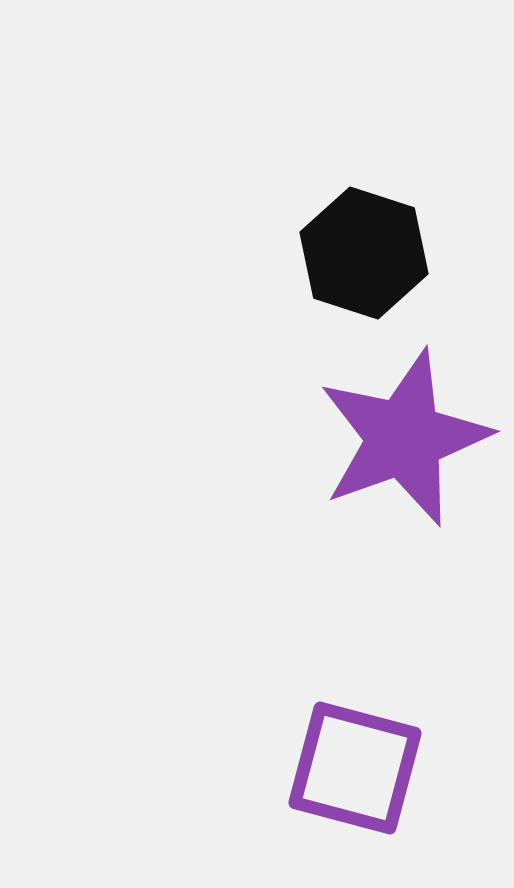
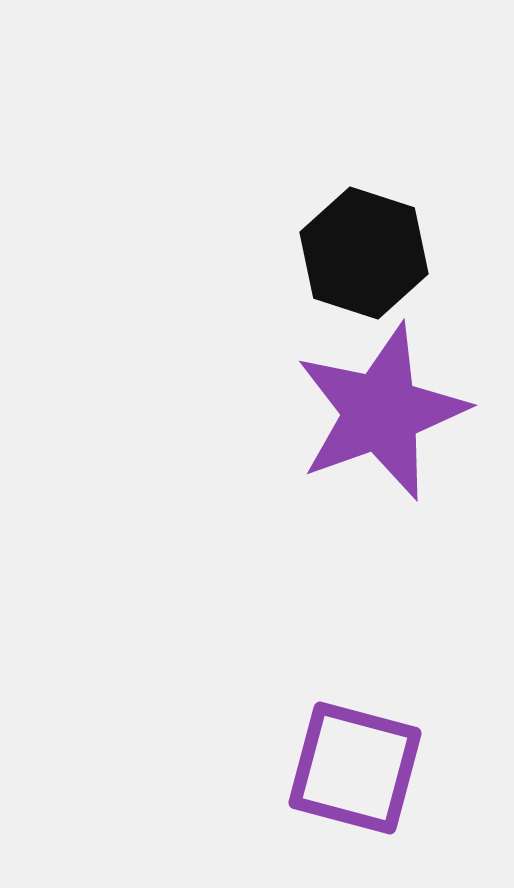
purple star: moved 23 px left, 26 px up
